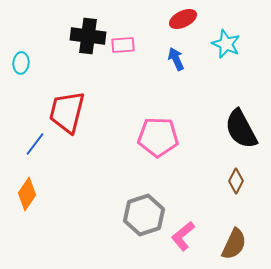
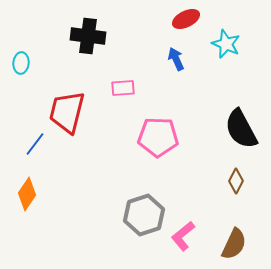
red ellipse: moved 3 px right
pink rectangle: moved 43 px down
